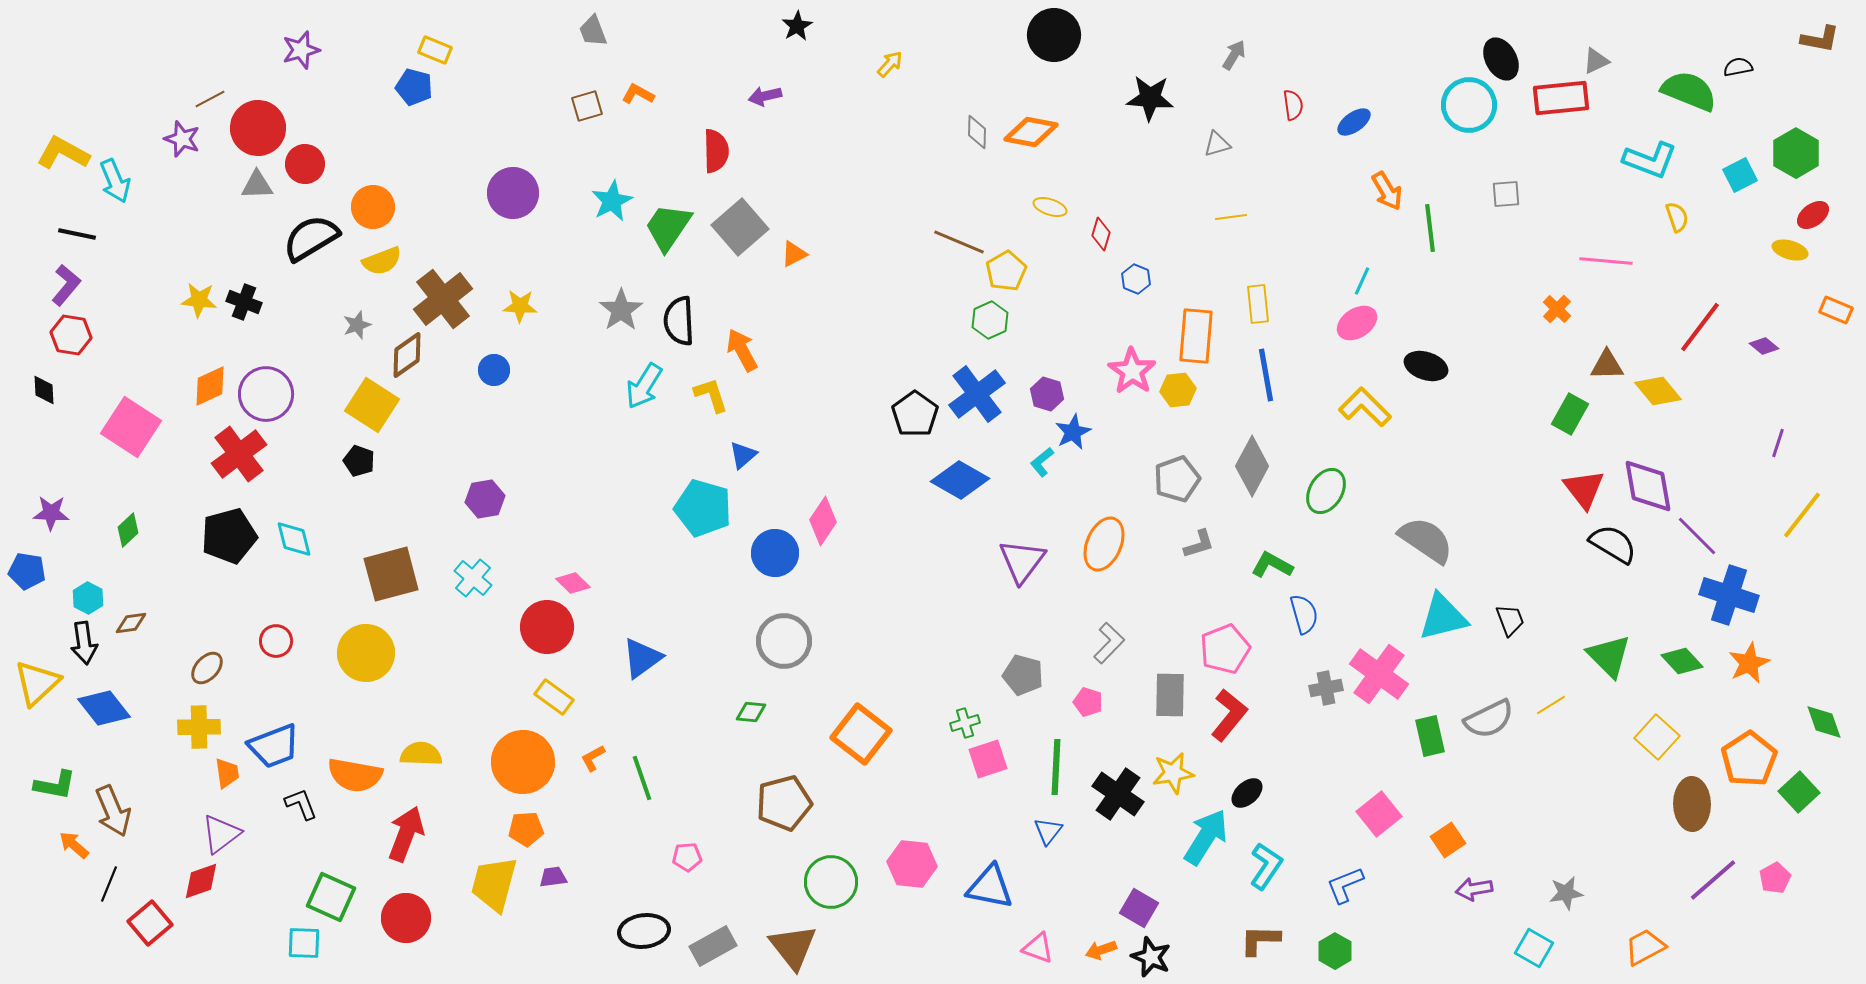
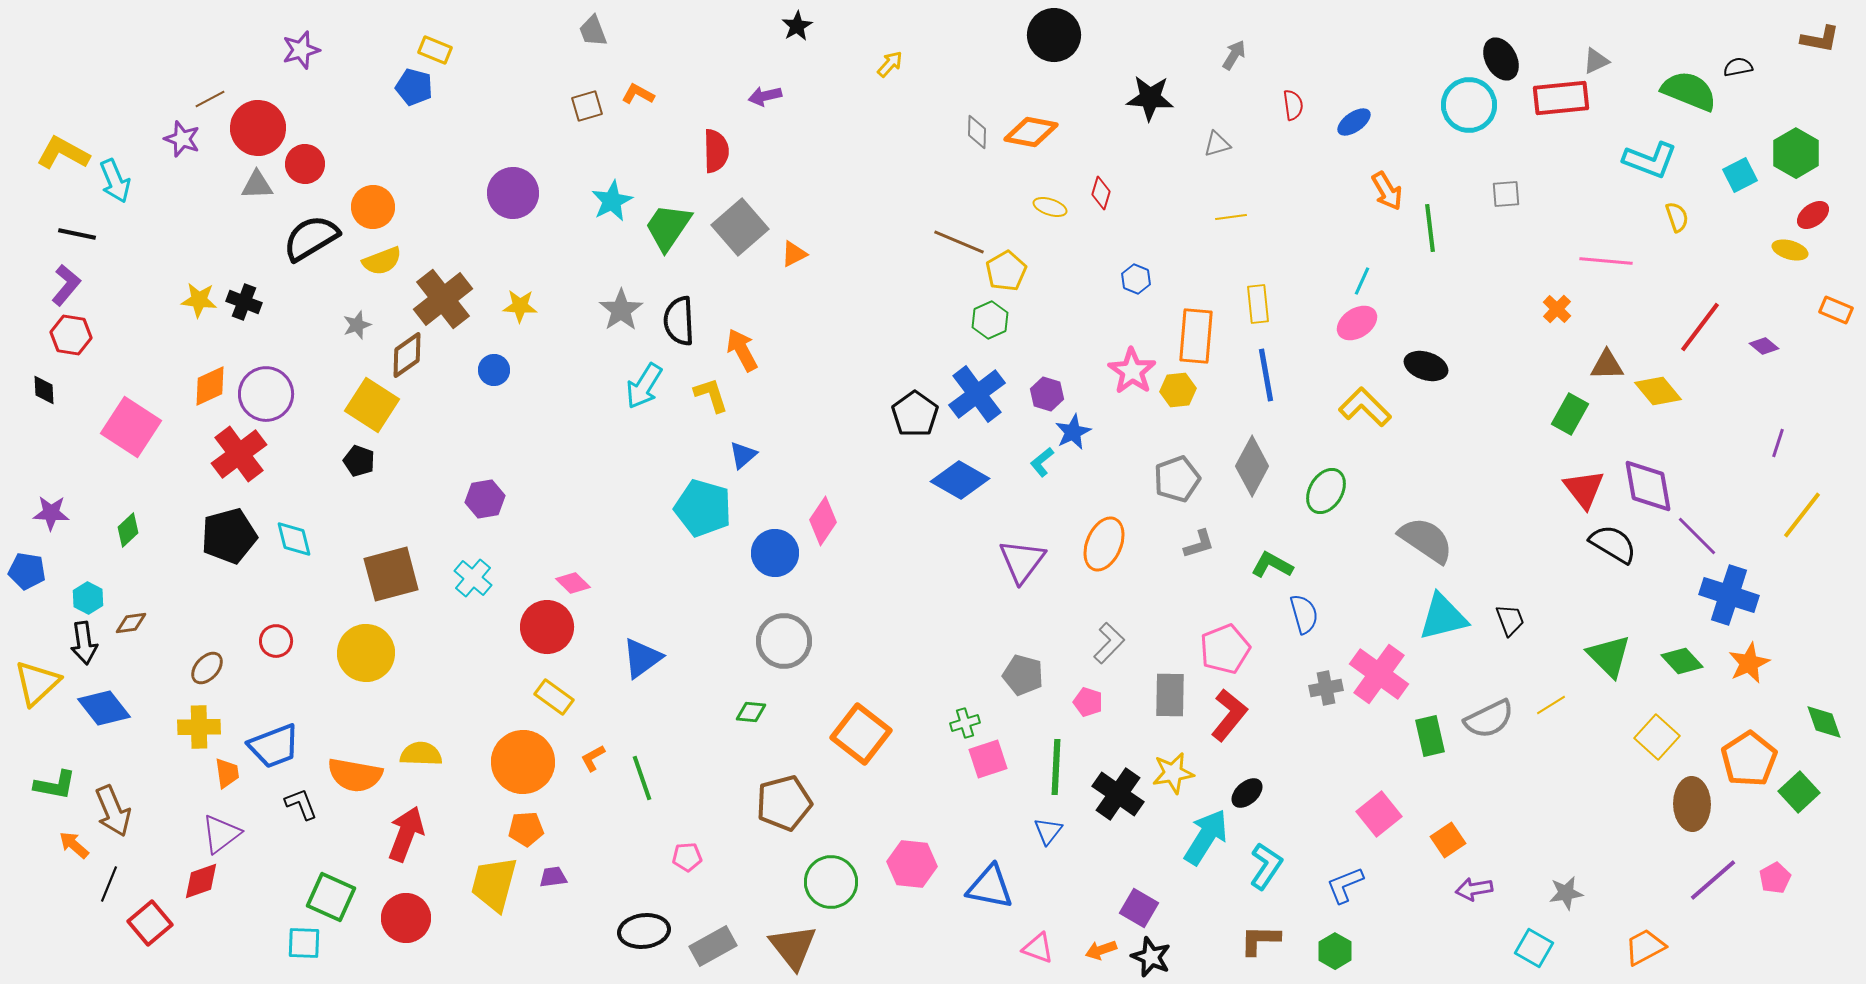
red diamond at (1101, 234): moved 41 px up
